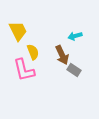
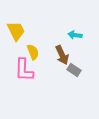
yellow trapezoid: moved 2 px left
cyan arrow: moved 1 px up; rotated 24 degrees clockwise
pink L-shape: rotated 15 degrees clockwise
